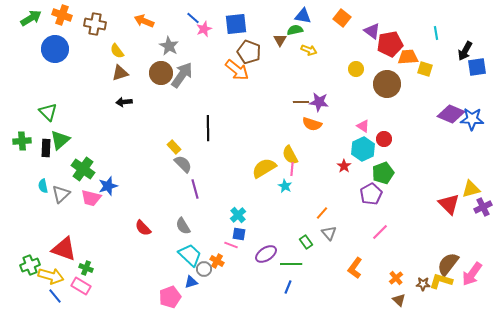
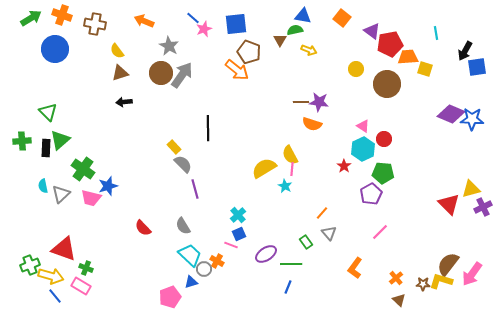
green pentagon at (383, 173): rotated 25 degrees clockwise
blue square at (239, 234): rotated 32 degrees counterclockwise
